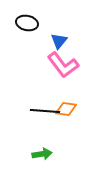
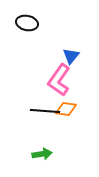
blue triangle: moved 12 px right, 15 px down
pink L-shape: moved 4 px left, 15 px down; rotated 72 degrees clockwise
